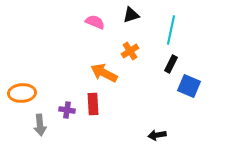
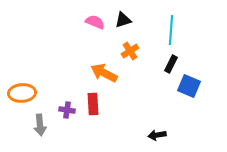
black triangle: moved 8 px left, 5 px down
cyan line: rotated 8 degrees counterclockwise
